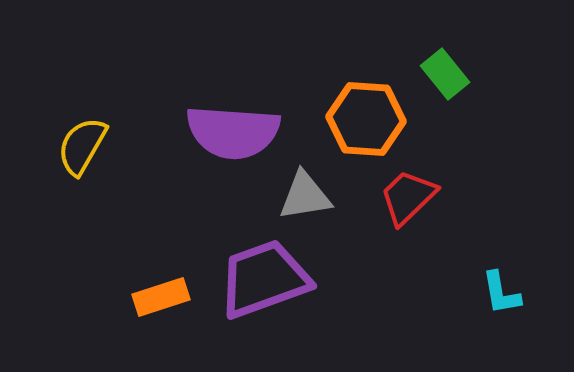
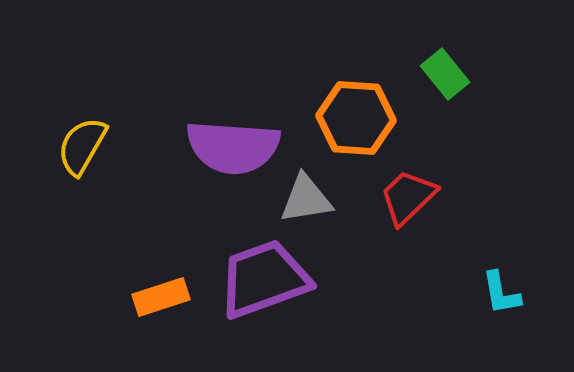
orange hexagon: moved 10 px left, 1 px up
purple semicircle: moved 15 px down
gray triangle: moved 1 px right, 3 px down
